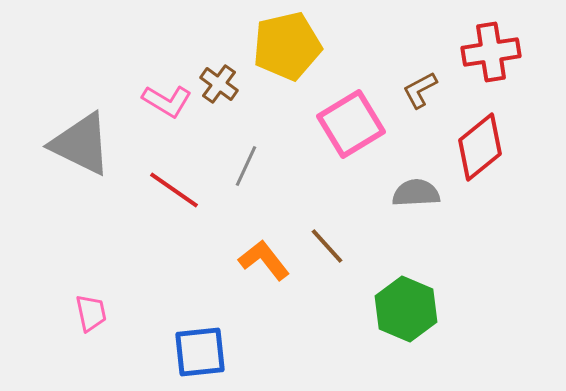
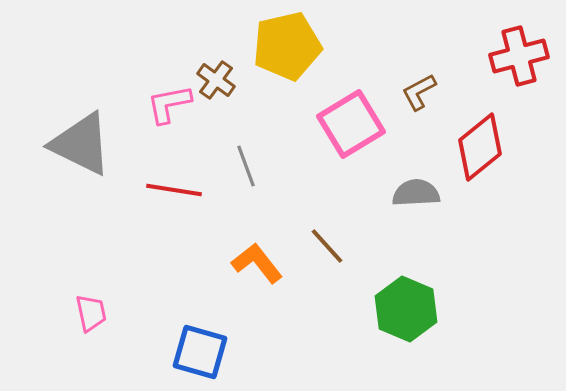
red cross: moved 28 px right, 4 px down; rotated 6 degrees counterclockwise
brown cross: moved 3 px left, 4 px up
brown L-shape: moved 1 px left, 2 px down
pink L-shape: moved 2 px right, 3 px down; rotated 138 degrees clockwise
gray line: rotated 45 degrees counterclockwise
red line: rotated 26 degrees counterclockwise
orange L-shape: moved 7 px left, 3 px down
blue square: rotated 22 degrees clockwise
